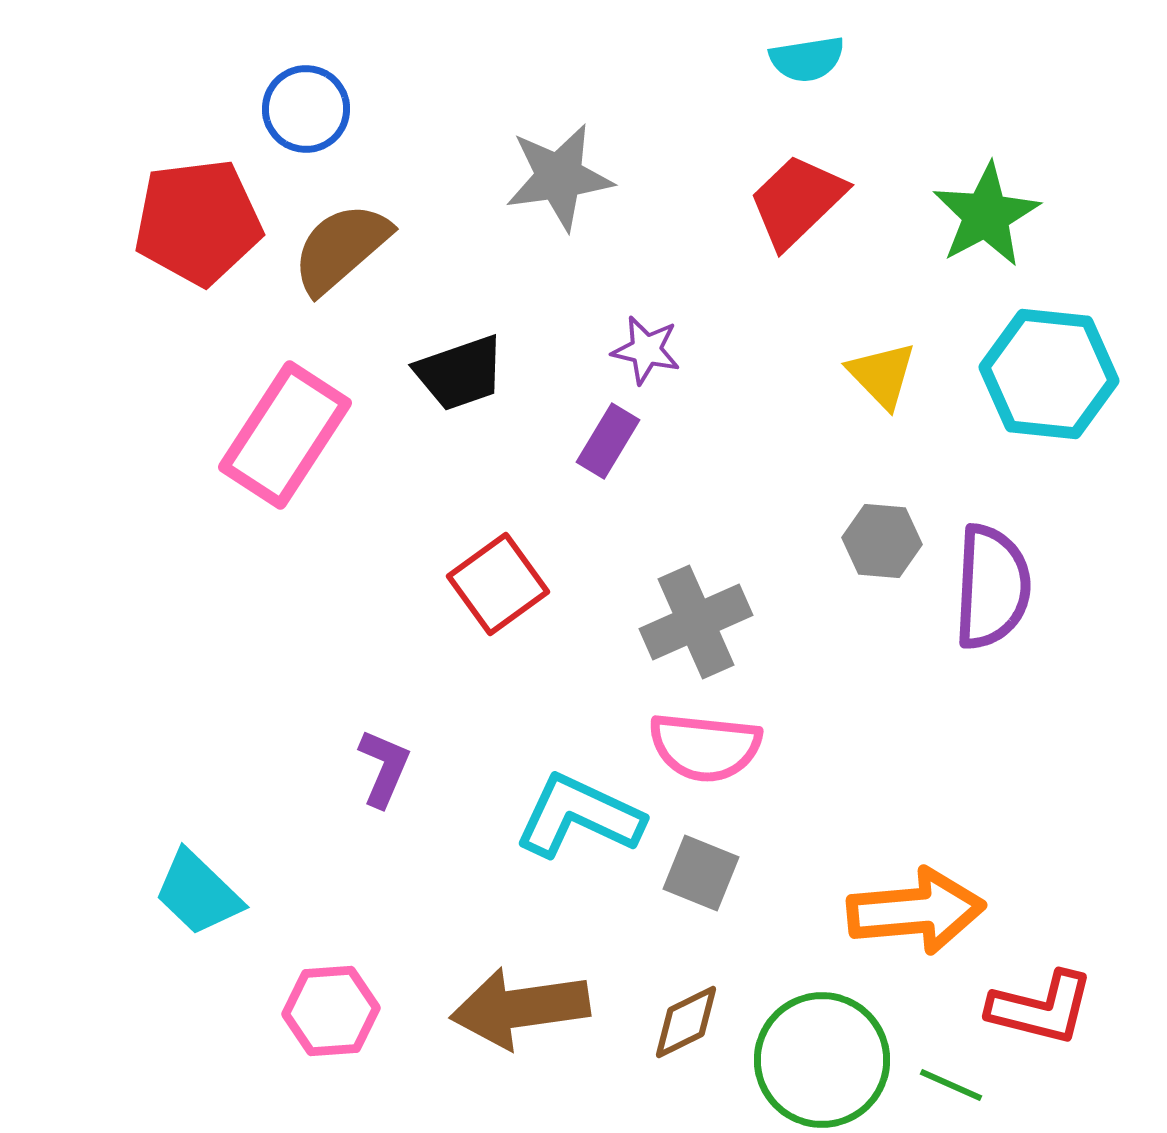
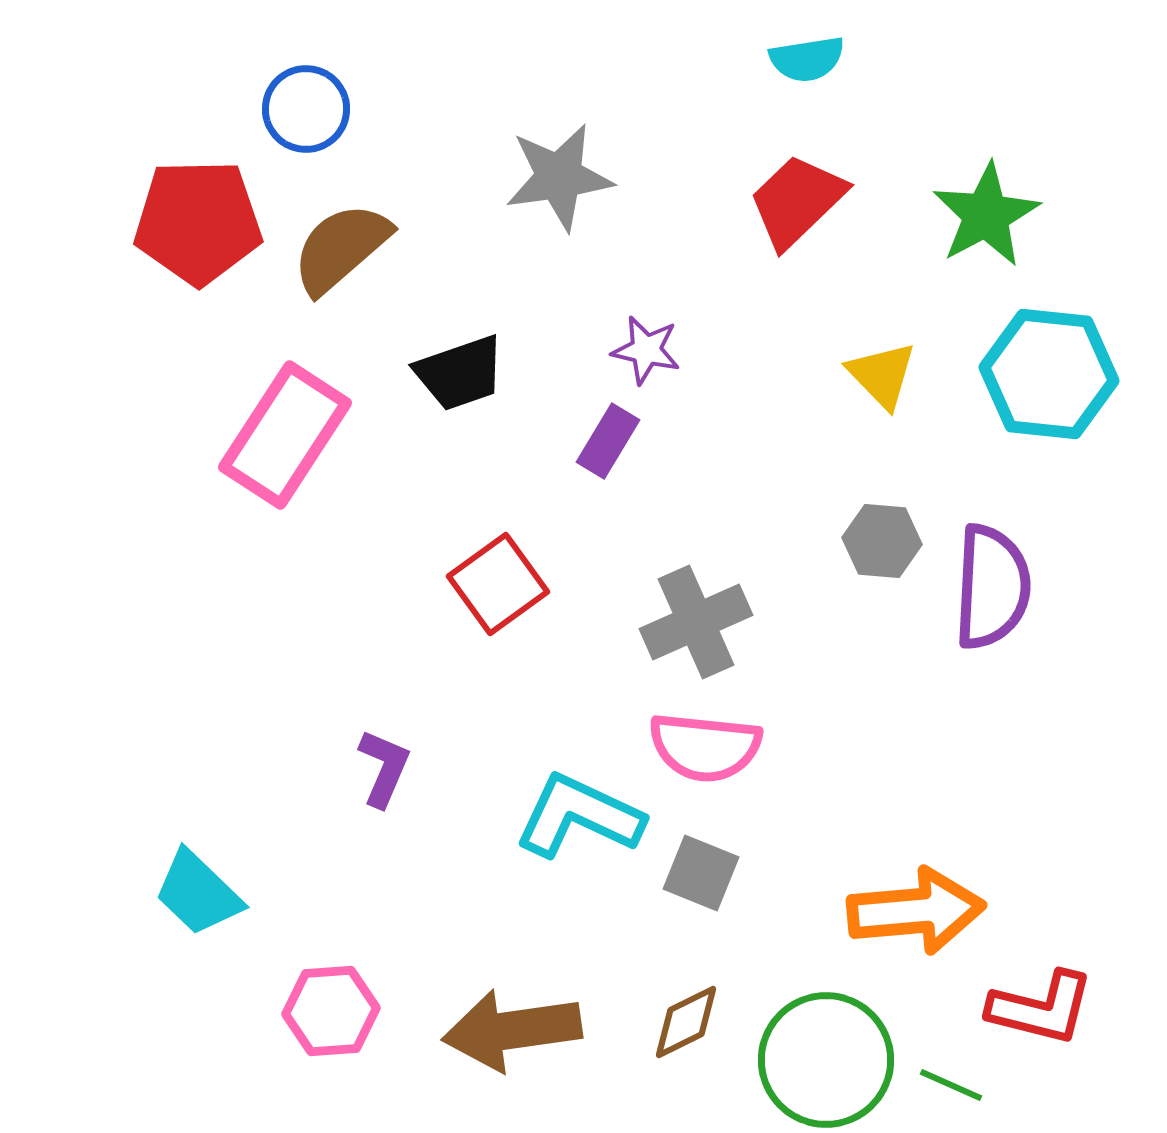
red pentagon: rotated 6 degrees clockwise
brown arrow: moved 8 px left, 22 px down
green circle: moved 4 px right
